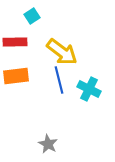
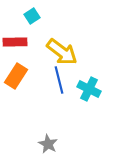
orange rectangle: rotated 50 degrees counterclockwise
